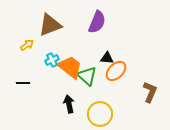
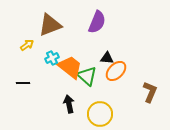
cyan cross: moved 2 px up
